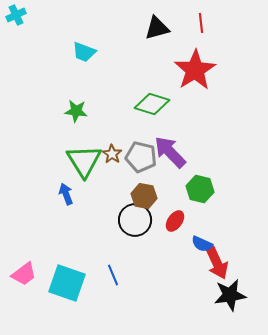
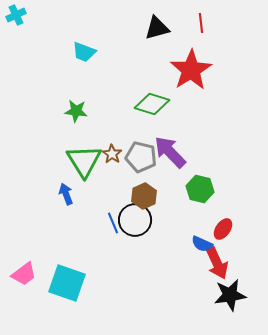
red star: moved 4 px left
brown hexagon: rotated 25 degrees clockwise
red ellipse: moved 48 px right, 8 px down
blue line: moved 52 px up
